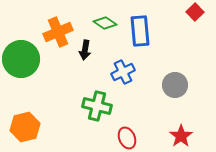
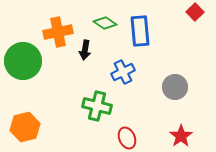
orange cross: rotated 12 degrees clockwise
green circle: moved 2 px right, 2 px down
gray circle: moved 2 px down
